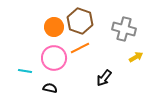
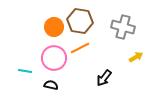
brown hexagon: rotated 10 degrees counterclockwise
gray cross: moved 1 px left, 2 px up
black semicircle: moved 1 px right, 3 px up
